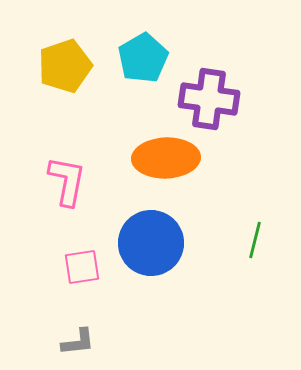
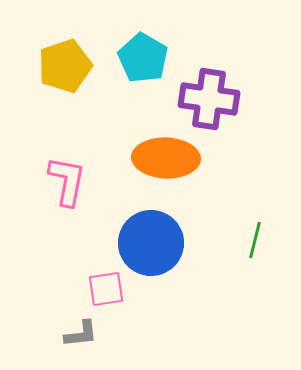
cyan pentagon: rotated 12 degrees counterclockwise
orange ellipse: rotated 4 degrees clockwise
pink square: moved 24 px right, 22 px down
gray L-shape: moved 3 px right, 8 px up
